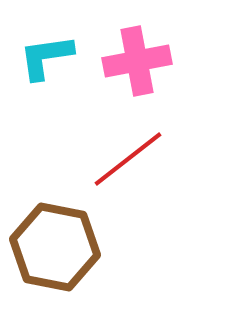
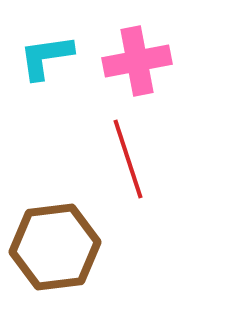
red line: rotated 70 degrees counterclockwise
brown hexagon: rotated 18 degrees counterclockwise
